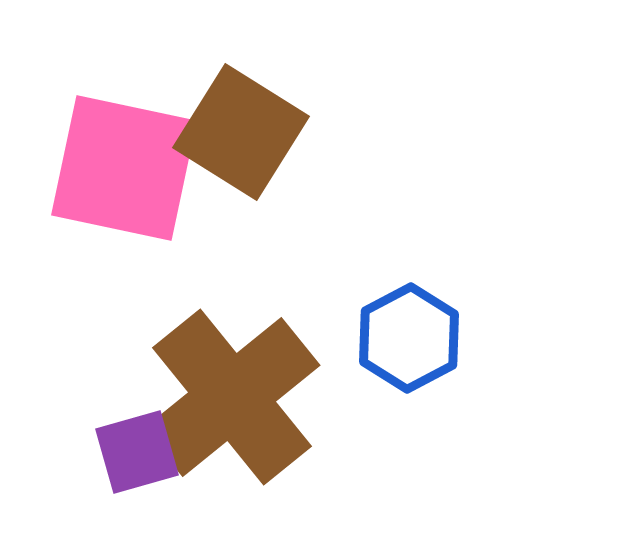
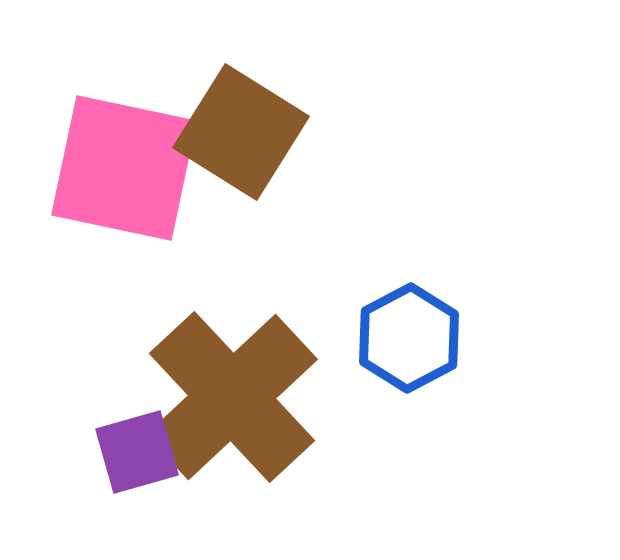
brown cross: rotated 4 degrees counterclockwise
